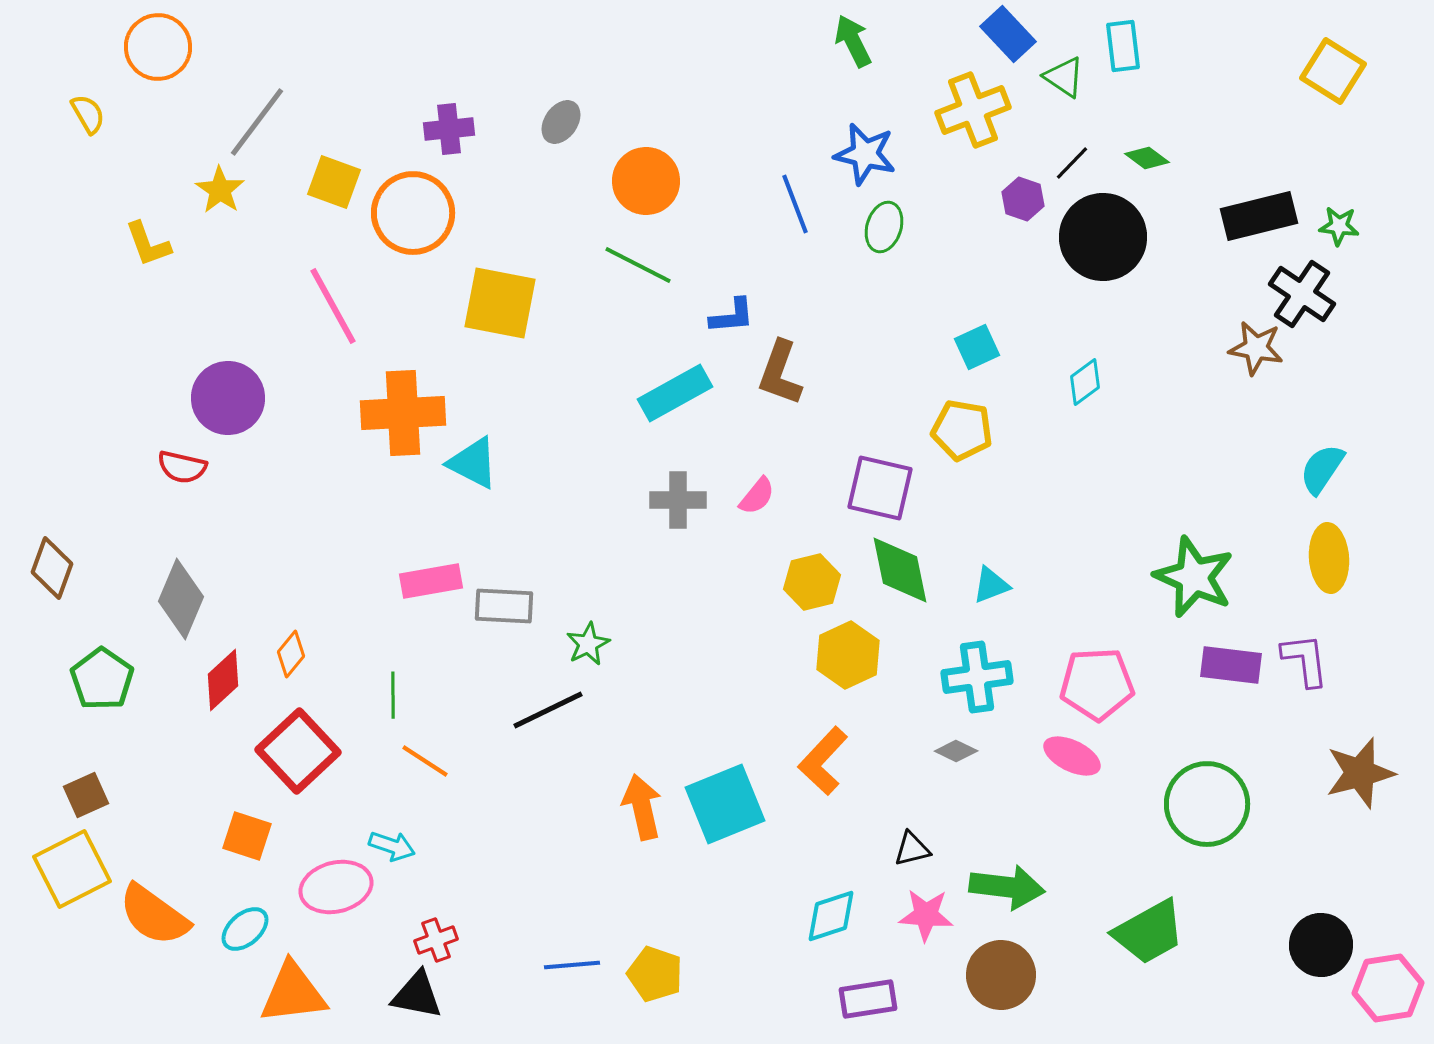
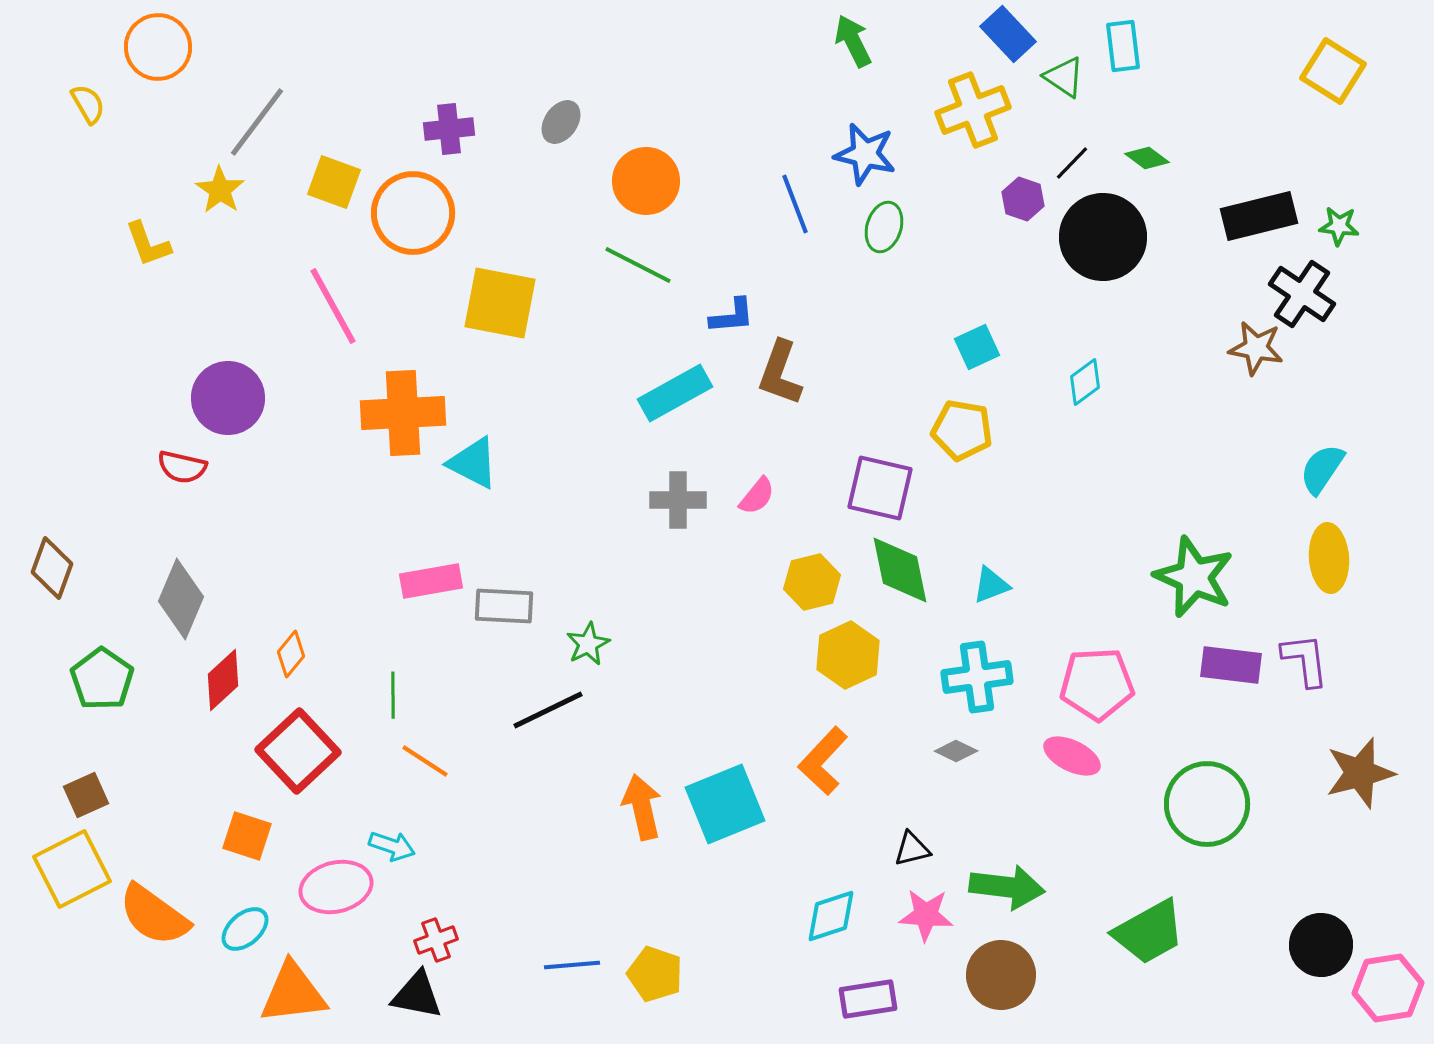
yellow semicircle at (88, 114): moved 10 px up
